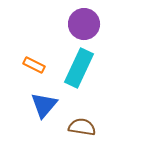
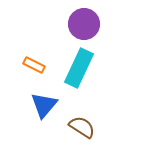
brown semicircle: rotated 24 degrees clockwise
